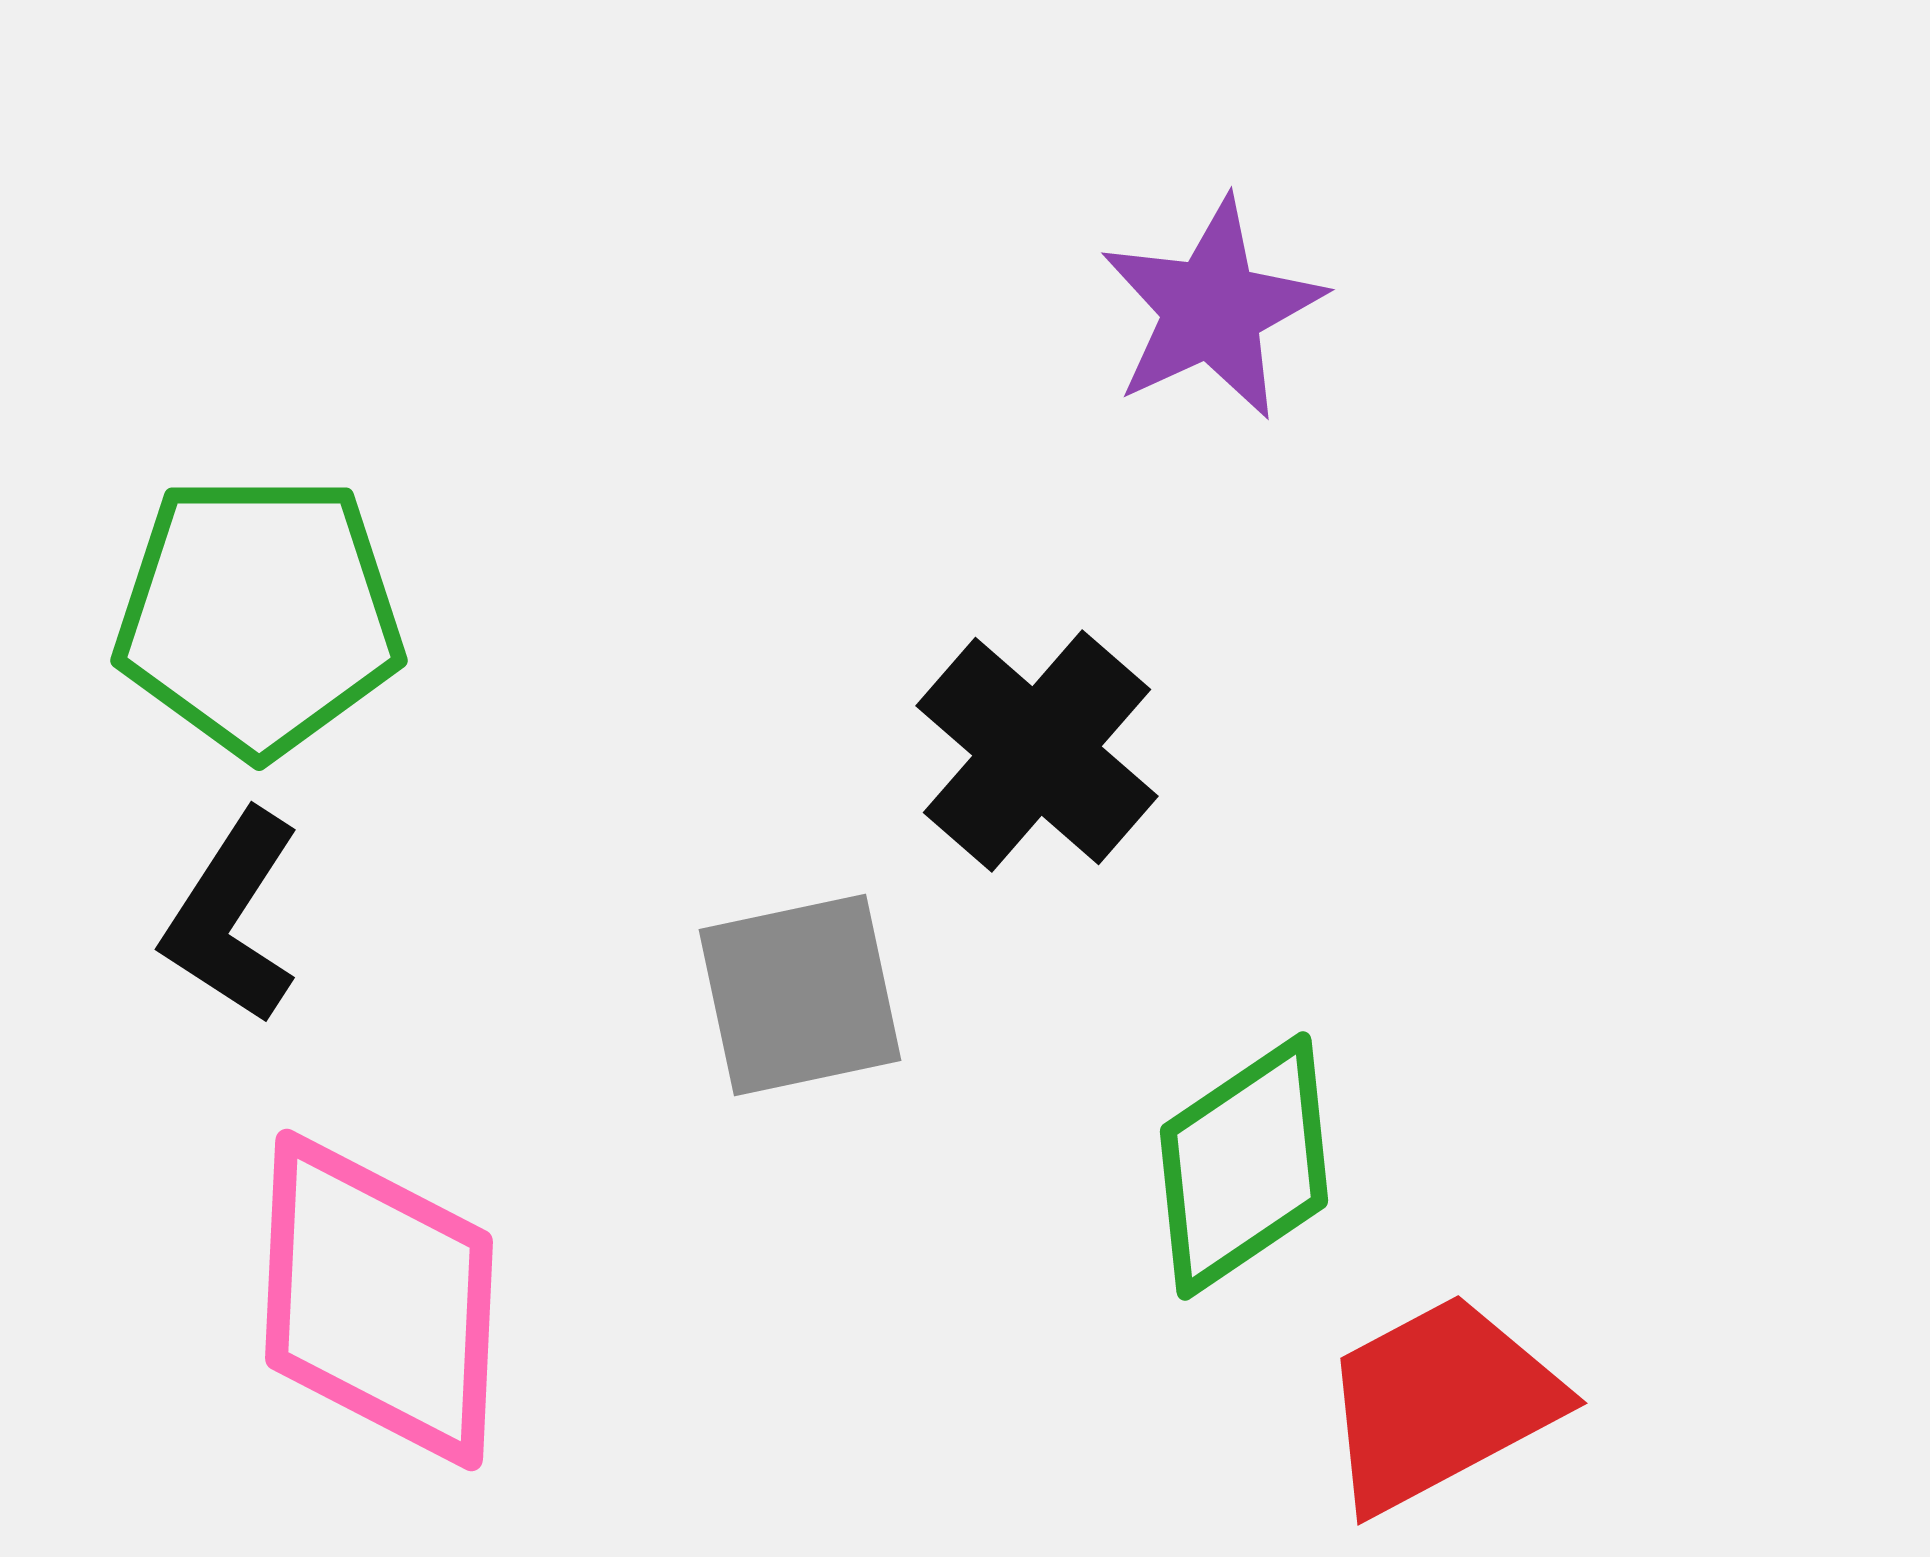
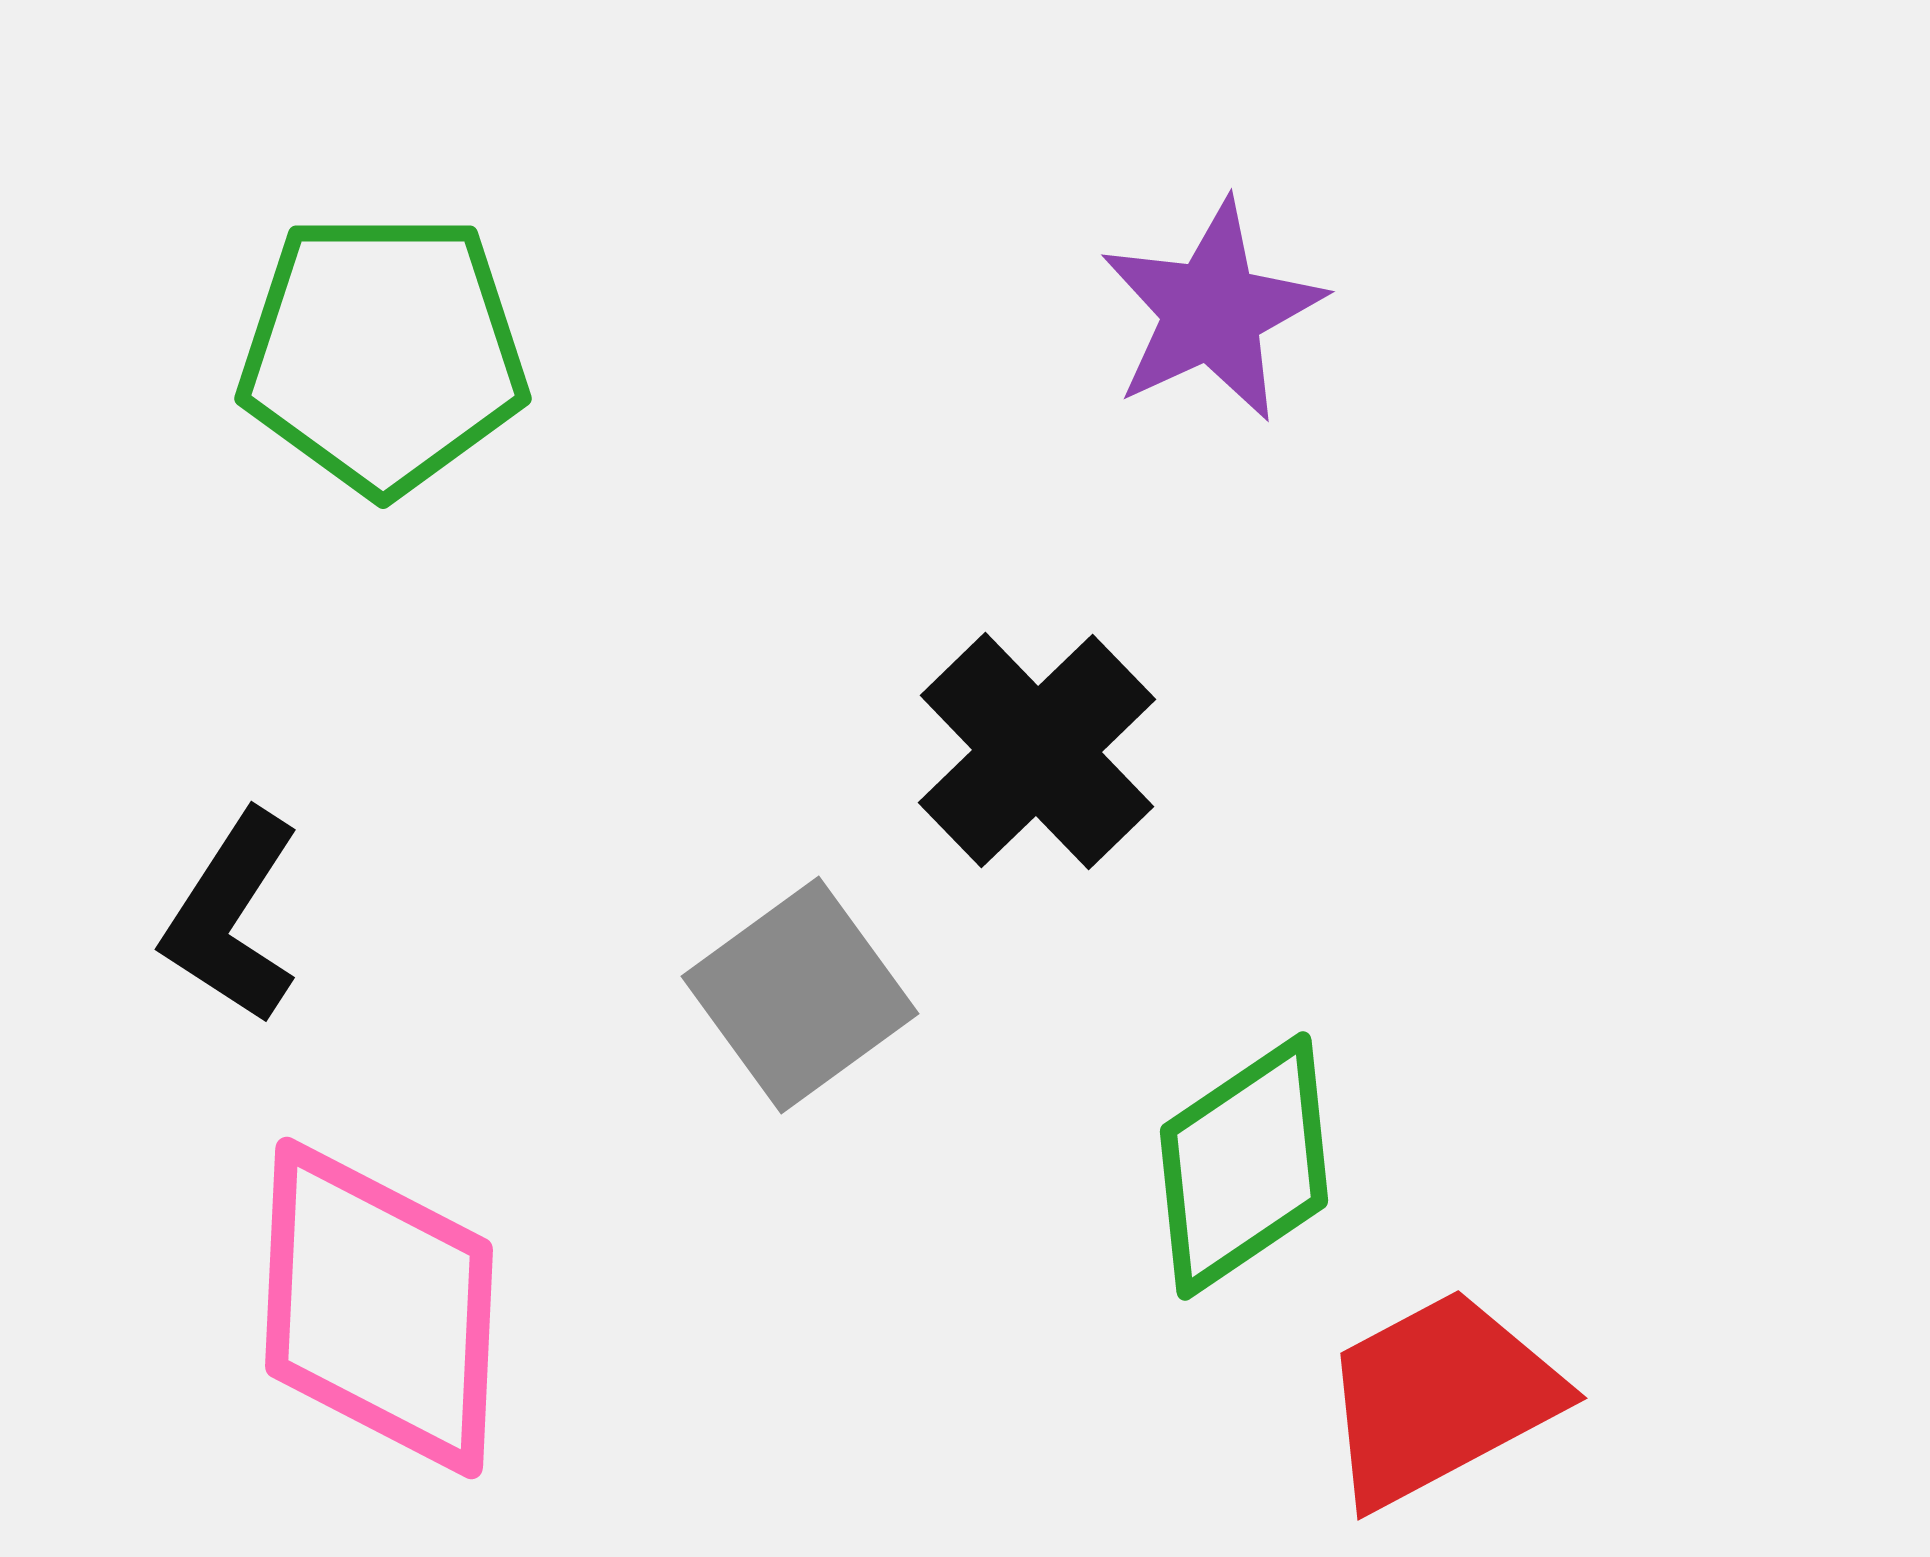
purple star: moved 2 px down
green pentagon: moved 124 px right, 262 px up
black cross: rotated 5 degrees clockwise
gray square: rotated 24 degrees counterclockwise
pink diamond: moved 8 px down
red trapezoid: moved 5 px up
